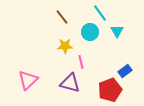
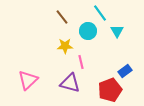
cyan circle: moved 2 px left, 1 px up
